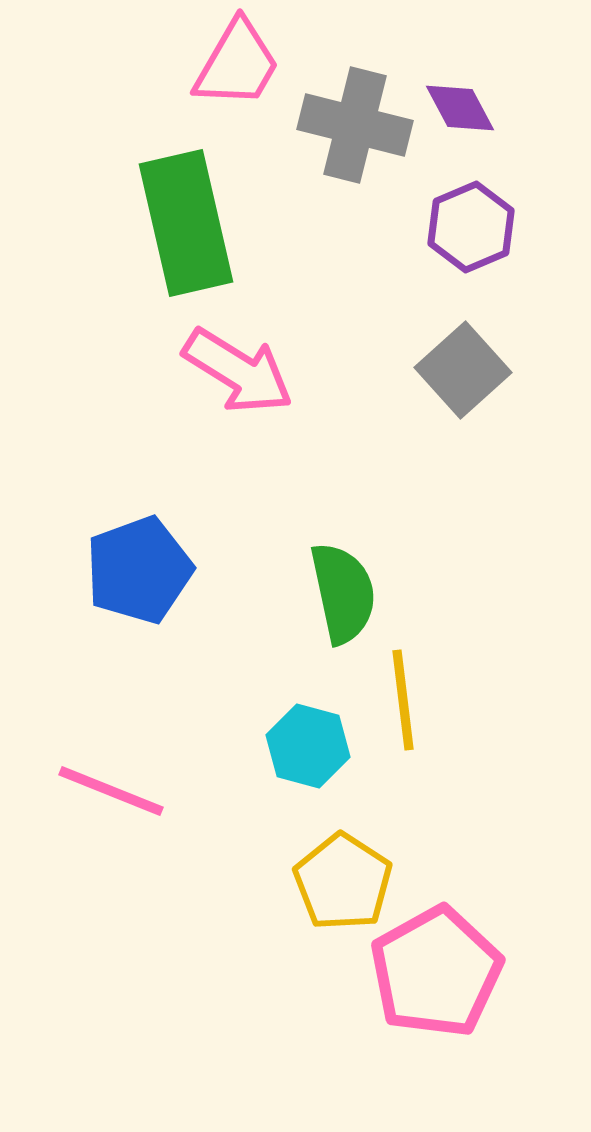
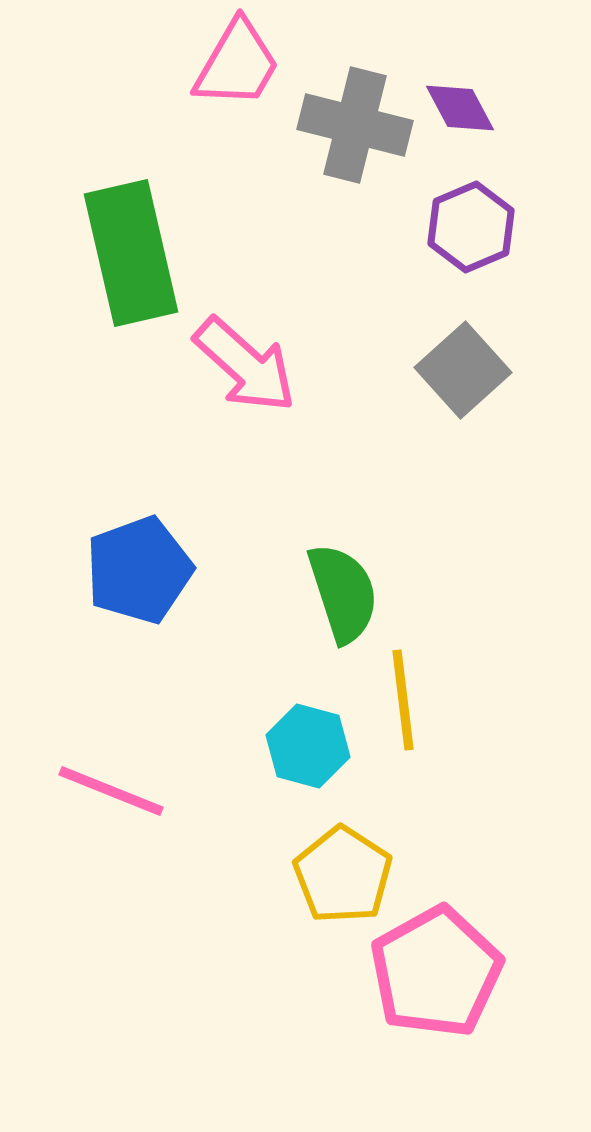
green rectangle: moved 55 px left, 30 px down
pink arrow: moved 7 px right, 6 px up; rotated 10 degrees clockwise
green semicircle: rotated 6 degrees counterclockwise
yellow pentagon: moved 7 px up
